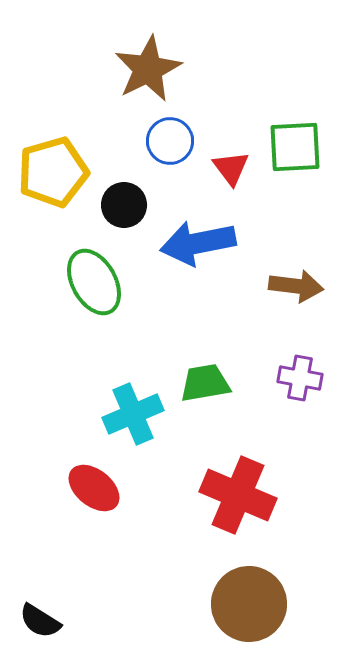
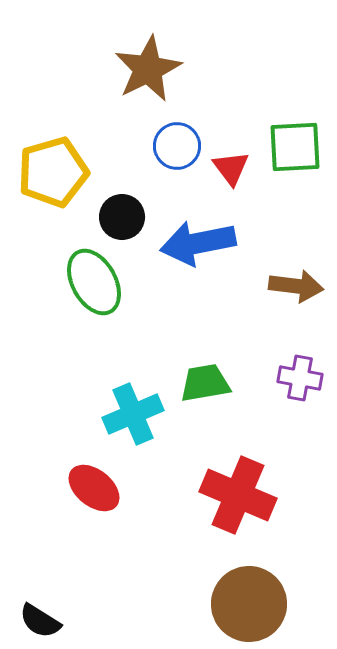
blue circle: moved 7 px right, 5 px down
black circle: moved 2 px left, 12 px down
